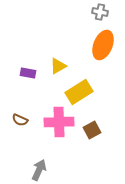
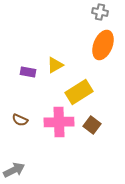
yellow triangle: moved 3 px left, 1 px up
purple rectangle: moved 1 px up
brown square: moved 5 px up; rotated 24 degrees counterclockwise
gray arrow: moved 25 px left; rotated 40 degrees clockwise
